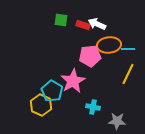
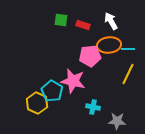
white arrow: moved 14 px right, 3 px up; rotated 36 degrees clockwise
pink star: rotated 30 degrees counterclockwise
yellow hexagon: moved 4 px left, 2 px up
